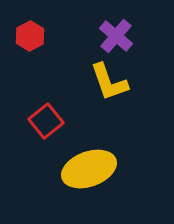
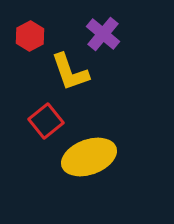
purple cross: moved 13 px left, 2 px up
yellow L-shape: moved 39 px left, 10 px up
yellow ellipse: moved 12 px up
